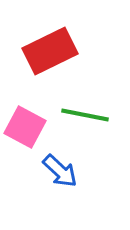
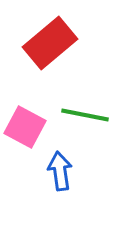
red rectangle: moved 8 px up; rotated 14 degrees counterclockwise
blue arrow: rotated 141 degrees counterclockwise
